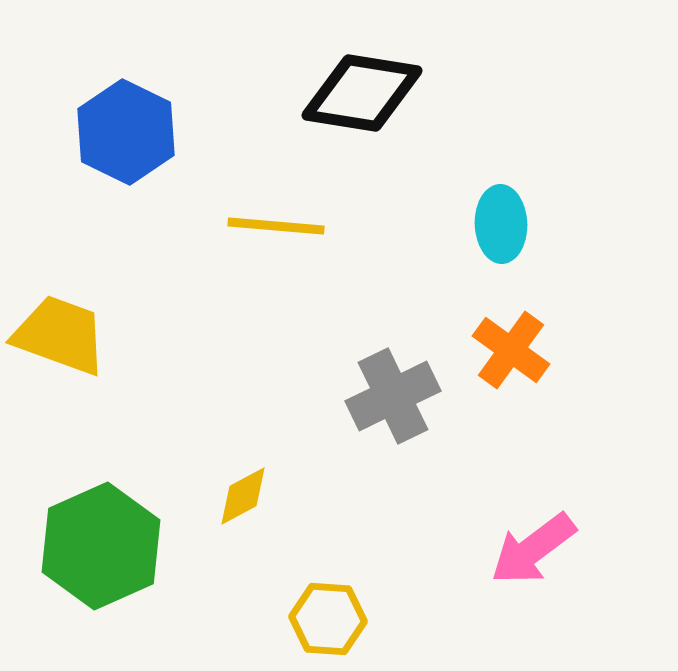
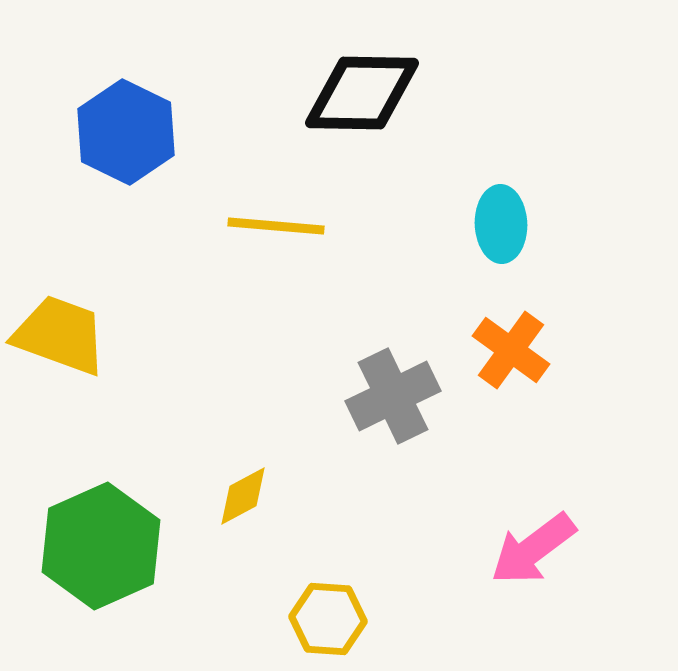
black diamond: rotated 8 degrees counterclockwise
